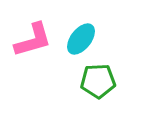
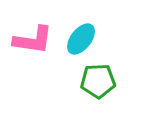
pink L-shape: rotated 24 degrees clockwise
